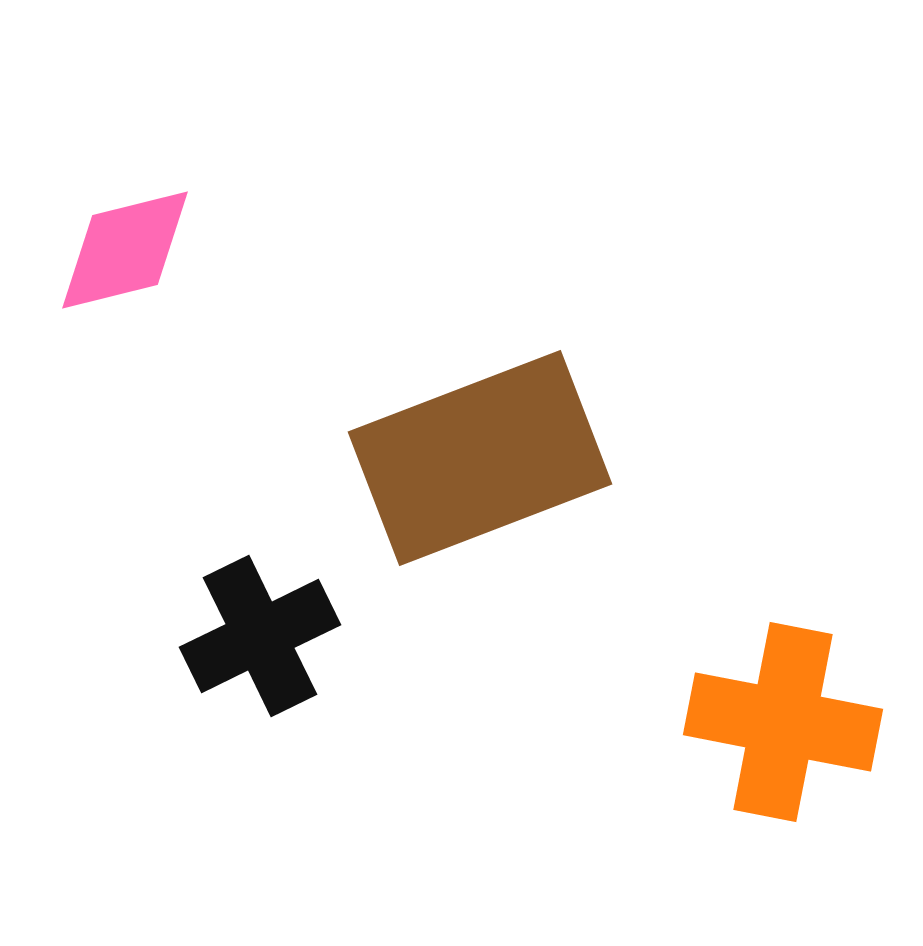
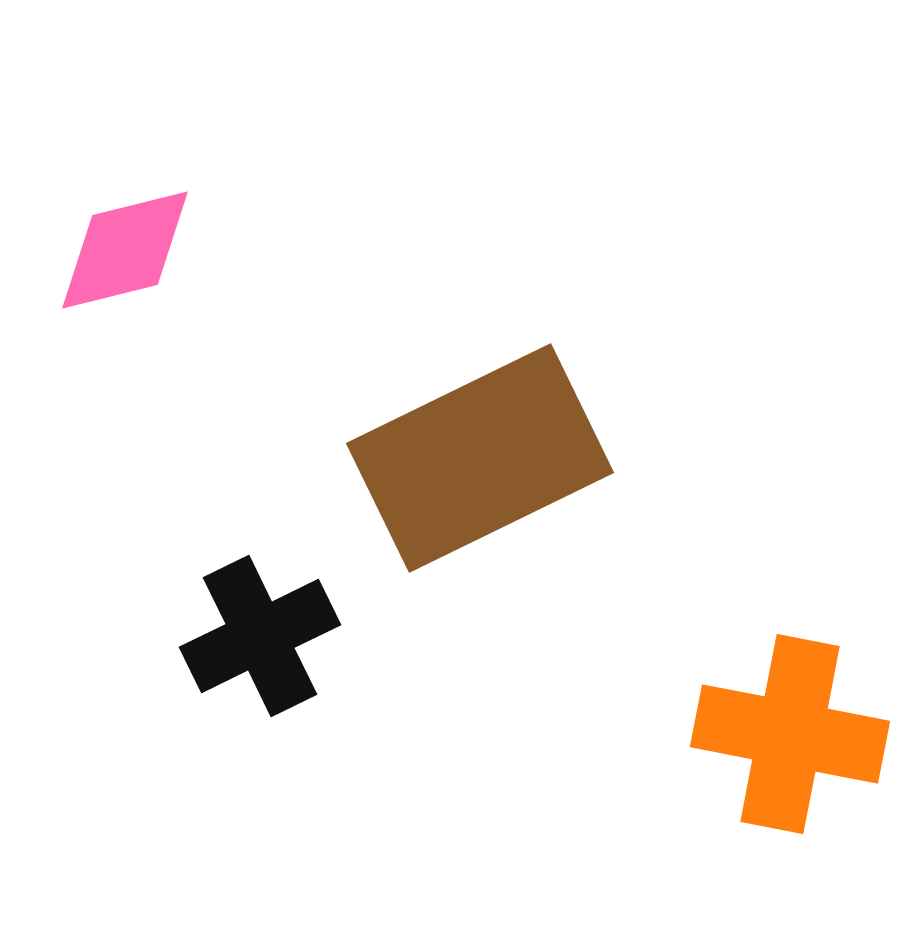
brown rectangle: rotated 5 degrees counterclockwise
orange cross: moved 7 px right, 12 px down
